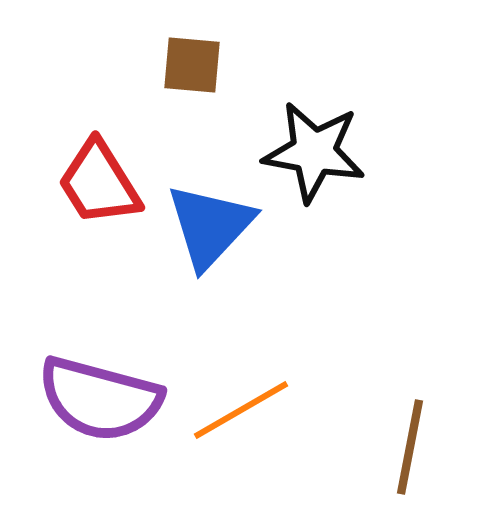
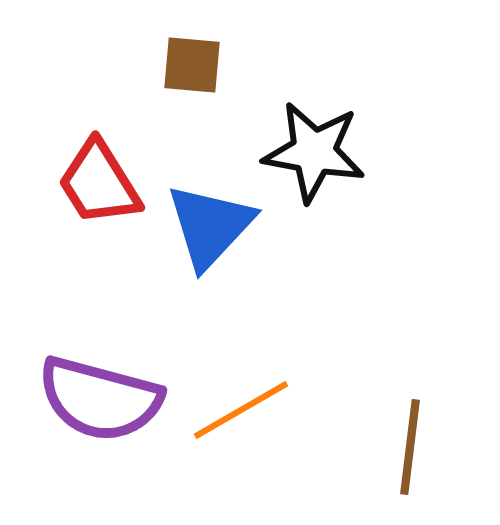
brown line: rotated 4 degrees counterclockwise
